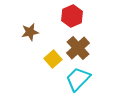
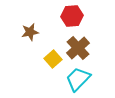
red hexagon: rotated 20 degrees clockwise
